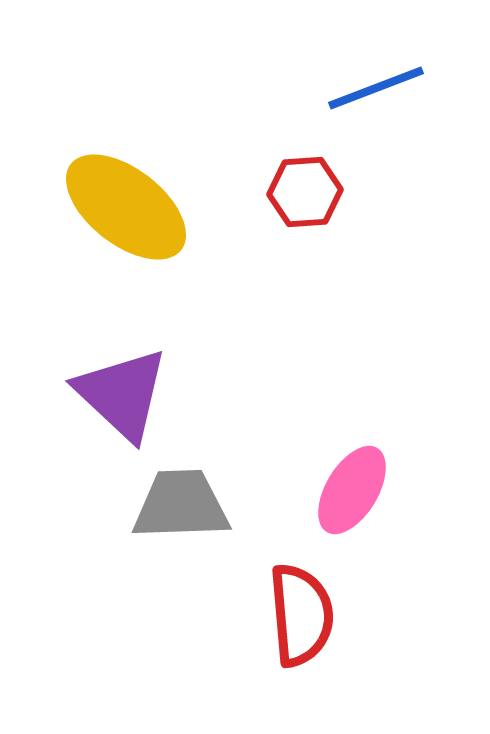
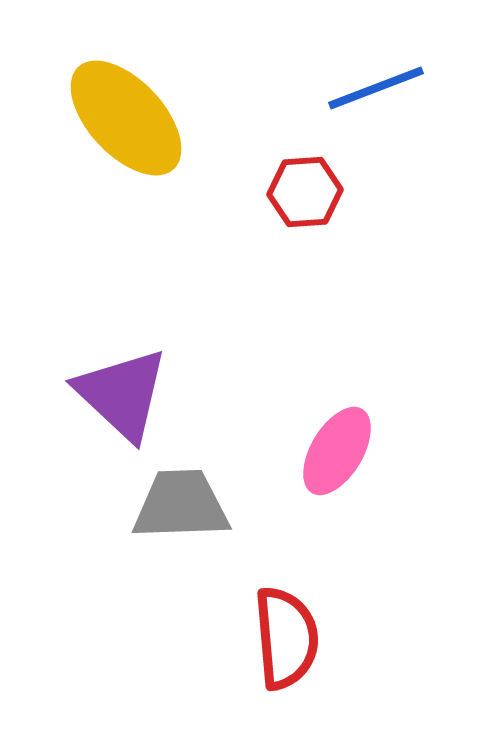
yellow ellipse: moved 89 px up; rotated 9 degrees clockwise
pink ellipse: moved 15 px left, 39 px up
red semicircle: moved 15 px left, 23 px down
